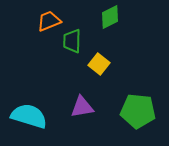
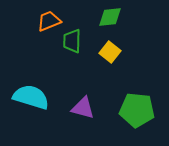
green diamond: rotated 20 degrees clockwise
yellow square: moved 11 px right, 12 px up
purple triangle: moved 1 px right, 1 px down; rotated 25 degrees clockwise
green pentagon: moved 1 px left, 1 px up
cyan semicircle: moved 2 px right, 19 px up
